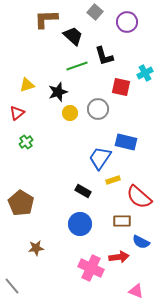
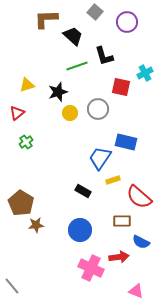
blue circle: moved 6 px down
brown star: moved 23 px up
